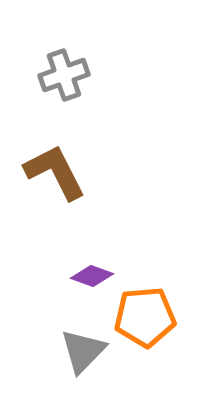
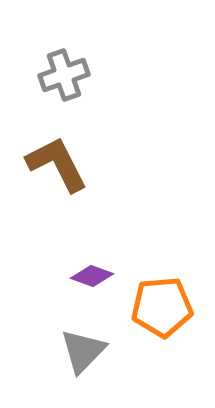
brown L-shape: moved 2 px right, 8 px up
orange pentagon: moved 17 px right, 10 px up
